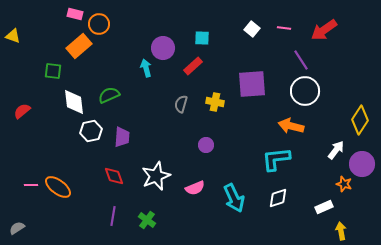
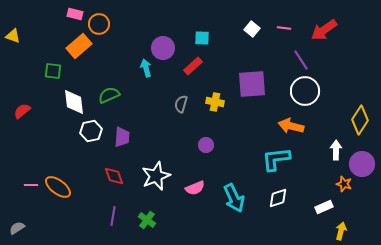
white arrow at (336, 150): rotated 36 degrees counterclockwise
yellow arrow at (341, 231): rotated 24 degrees clockwise
